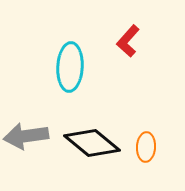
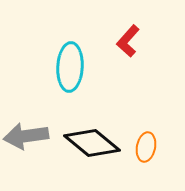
orange ellipse: rotated 8 degrees clockwise
